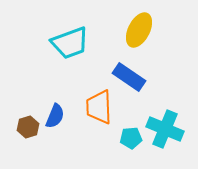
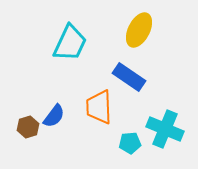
cyan trapezoid: rotated 45 degrees counterclockwise
blue semicircle: moved 1 px left; rotated 15 degrees clockwise
cyan pentagon: moved 1 px left, 5 px down
